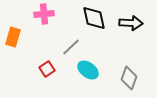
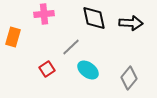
gray diamond: rotated 20 degrees clockwise
